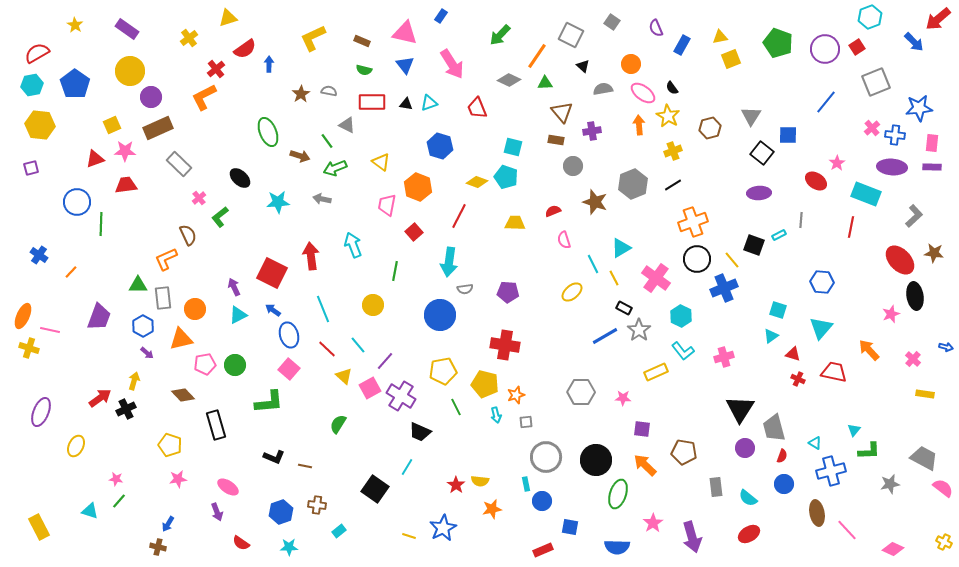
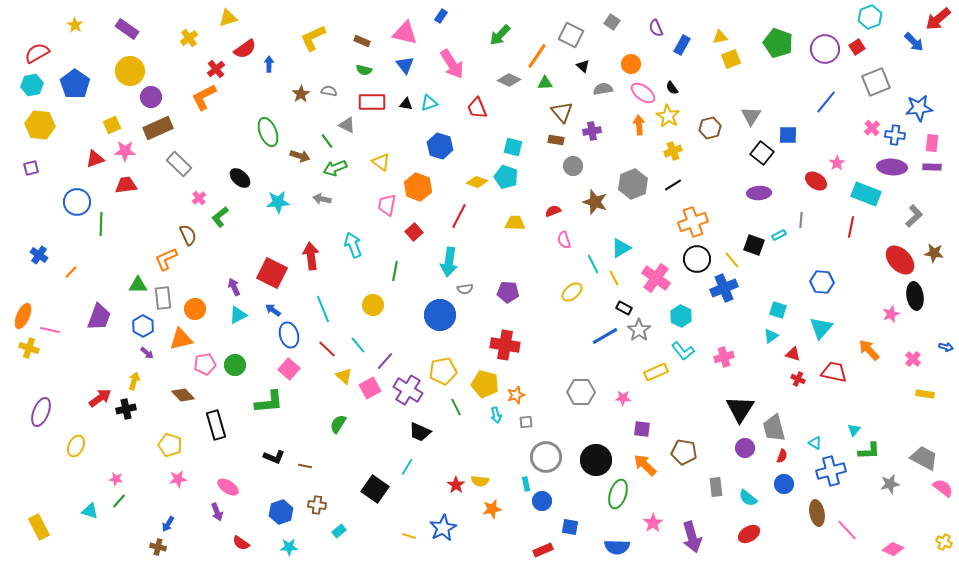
purple cross at (401, 396): moved 7 px right, 6 px up
black cross at (126, 409): rotated 12 degrees clockwise
